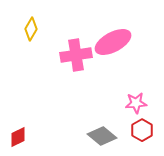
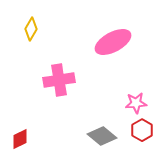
pink cross: moved 17 px left, 25 px down
red diamond: moved 2 px right, 2 px down
